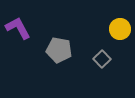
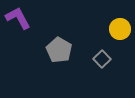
purple L-shape: moved 10 px up
gray pentagon: rotated 20 degrees clockwise
